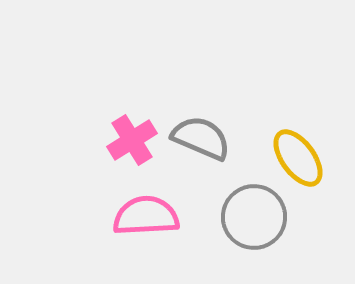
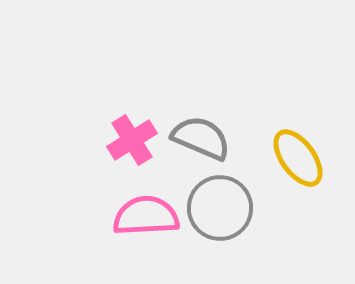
gray circle: moved 34 px left, 9 px up
